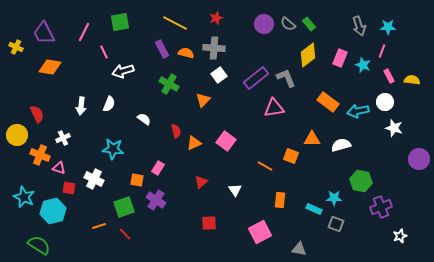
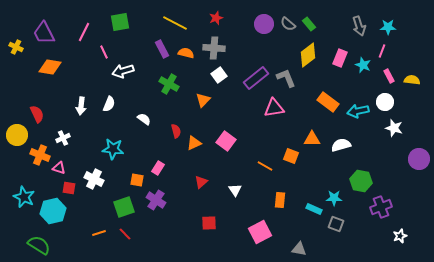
orange line at (99, 226): moved 7 px down
